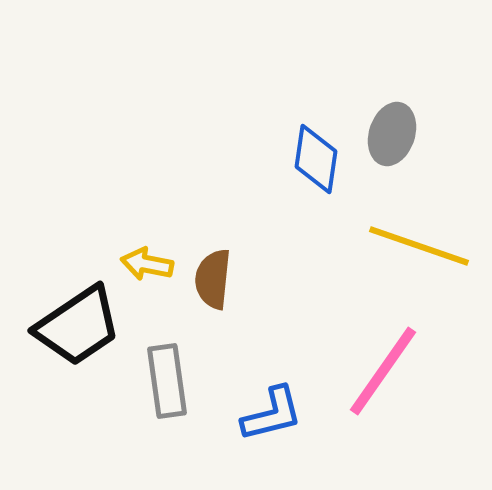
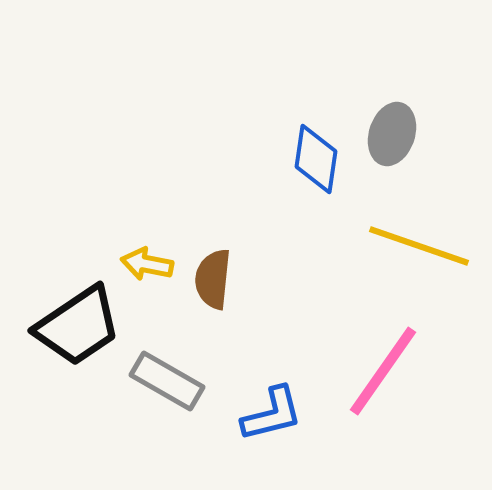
gray rectangle: rotated 52 degrees counterclockwise
